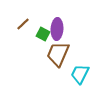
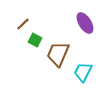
purple ellipse: moved 28 px right, 6 px up; rotated 35 degrees counterclockwise
green square: moved 8 px left, 6 px down
cyan trapezoid: moved 3 px right, 2 px up
